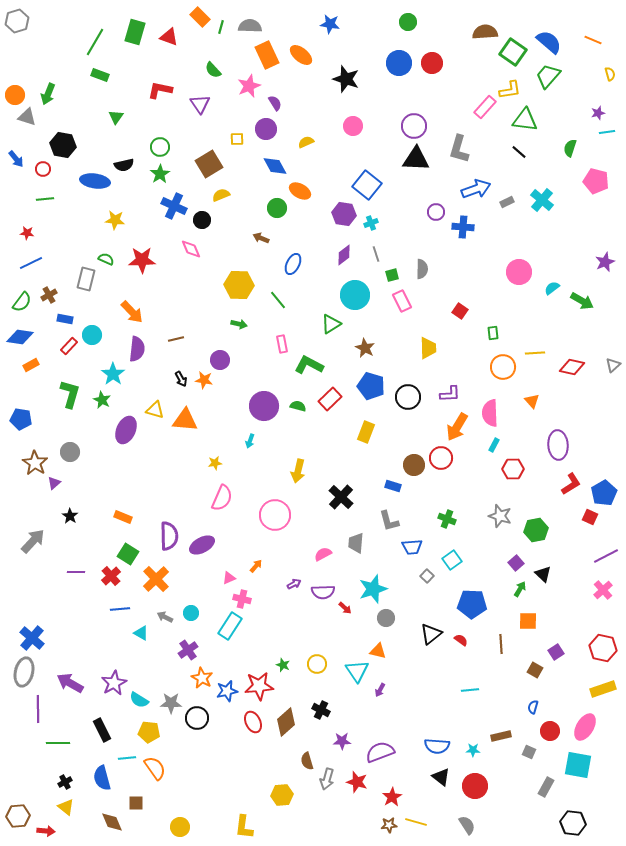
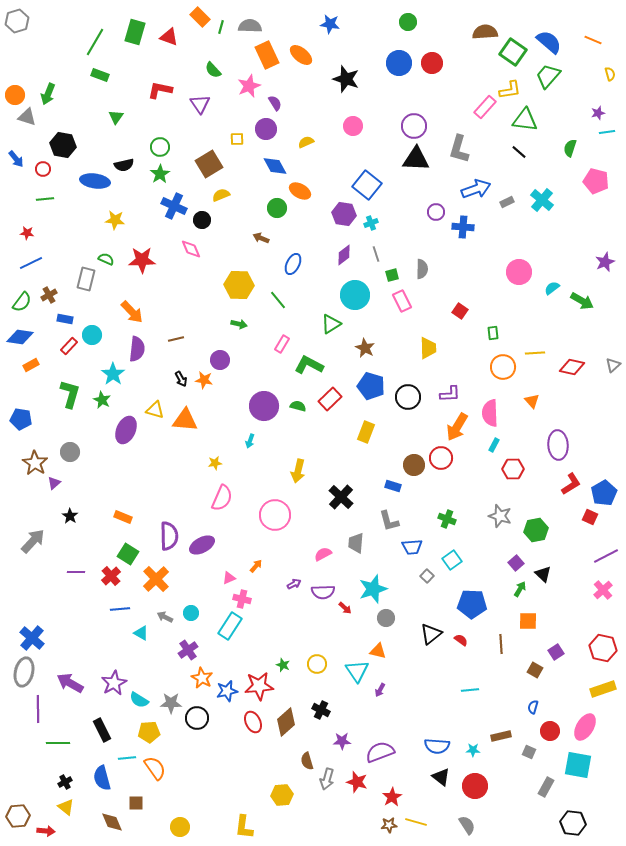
pink rectangle at (282, 344): rotated 42 degrees clockwise
yellow pentagon at (149, 732): rotated 10 degrees counterclockwise
